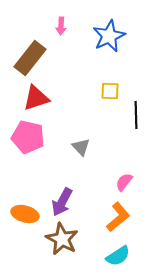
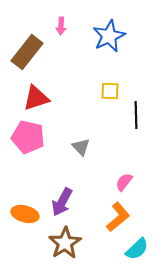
brown rectangle: moved 3 px left, 6 px up
brown star: moved 3 px right, 4 px down; rotated 12 degrees clockwise
cyan semicircle: moved 19 px right, 7 px up; rotated 10 degrees counterclockwise
